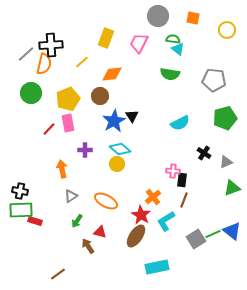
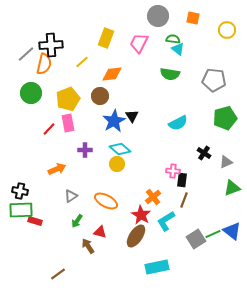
cyan semicircle at (180, 123): moved 2 px left
orange arrow at (62, 169): moved 5 px left; rotated 78 degrees clockwise
